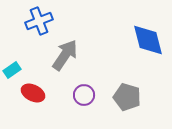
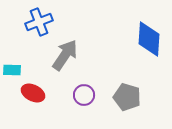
blue cross: moved 1 px down
blue diamond: moved 1 px right, 1 px up; rotated 18 degrees clockwise
cyan rectangle: rotated 36 degrees clockwise
